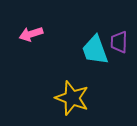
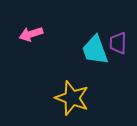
purple trapezoid: moved 1 px left, 1 px down
